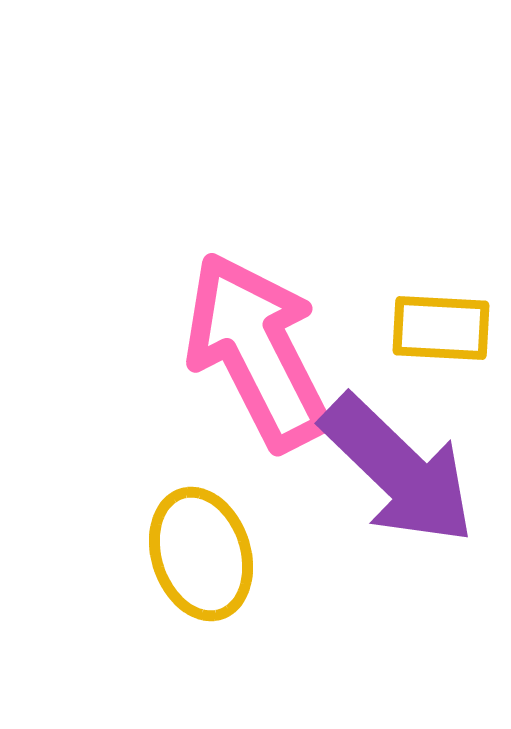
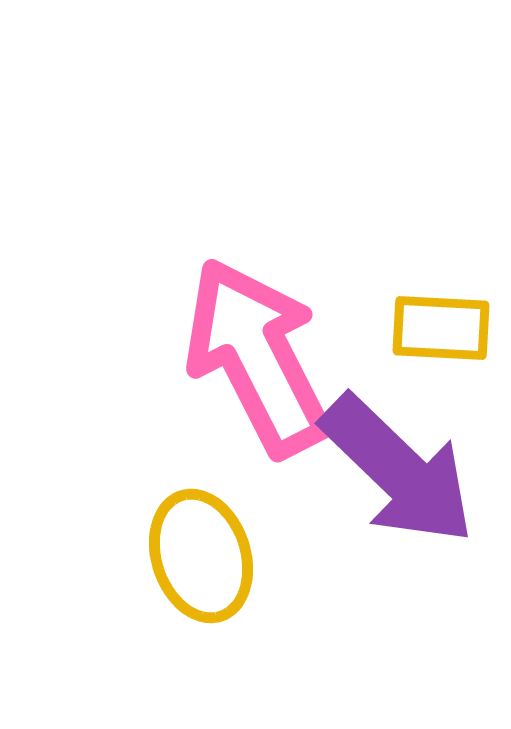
pink arrow: moved 6 px down
yellow ellipse: moved 2 px down
